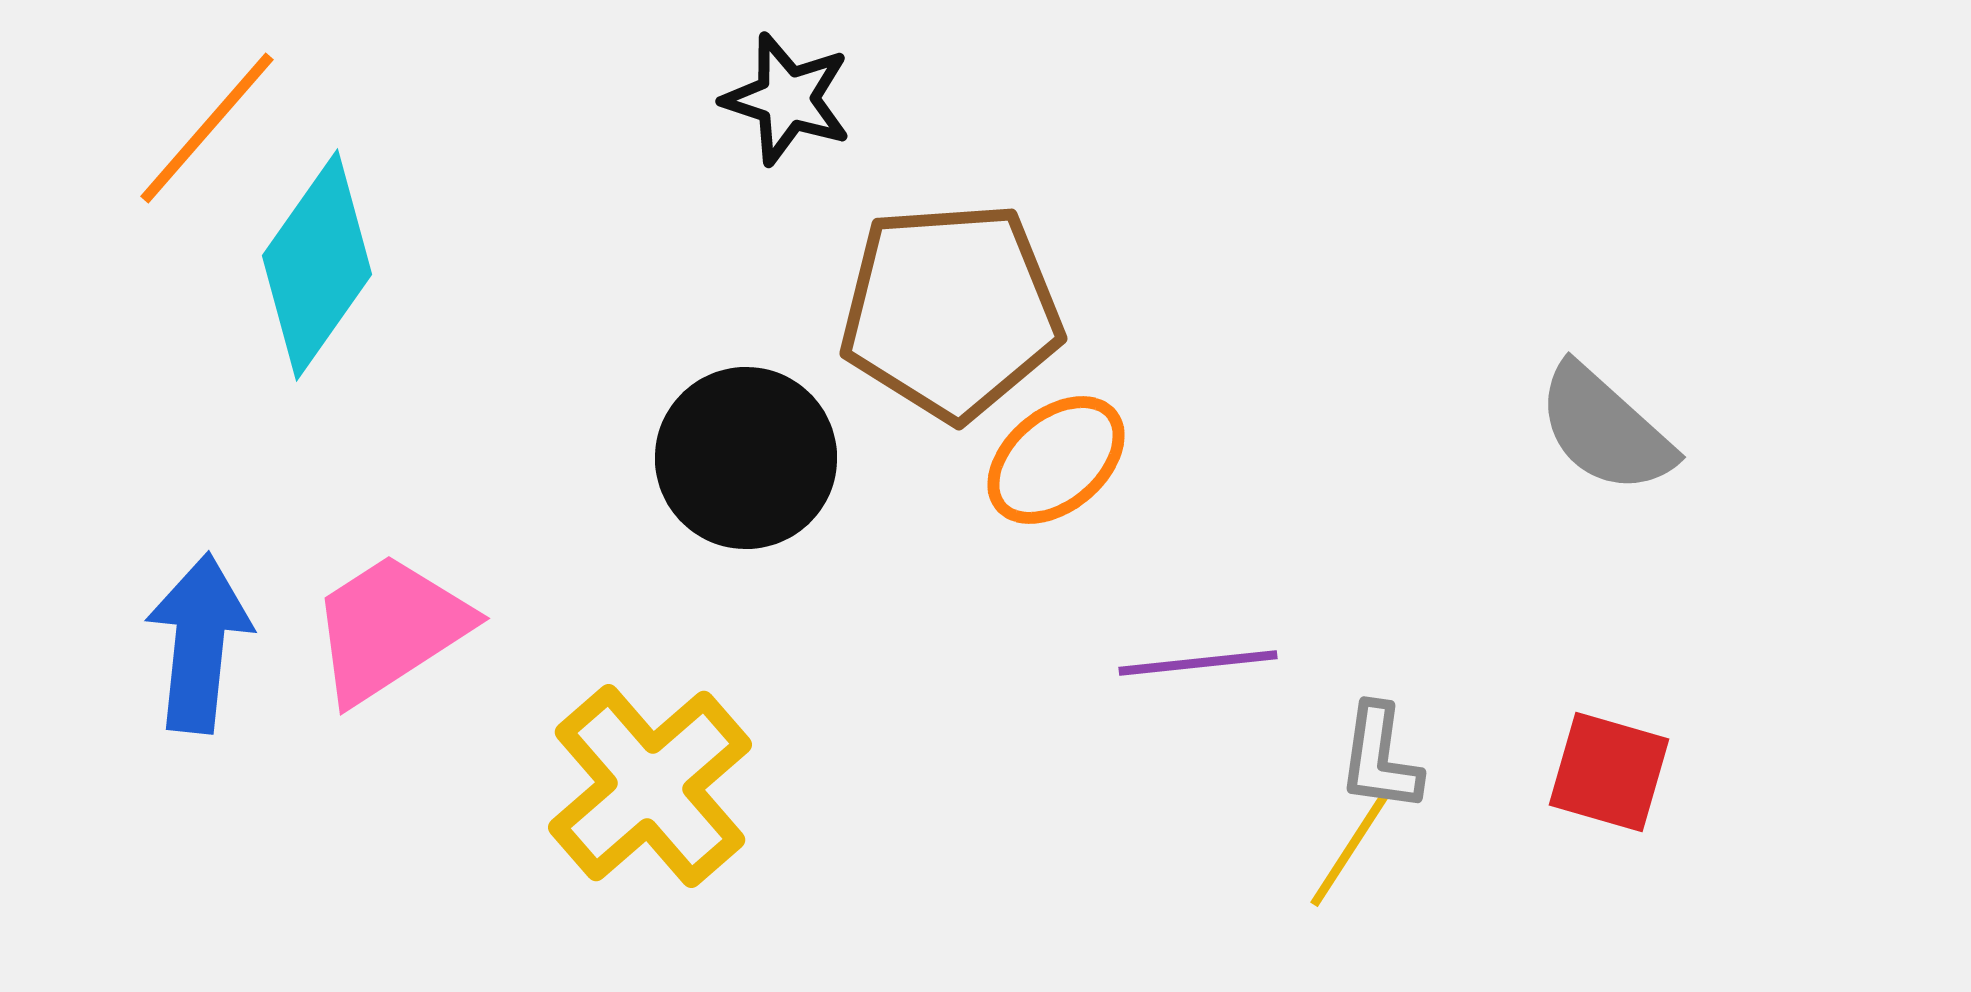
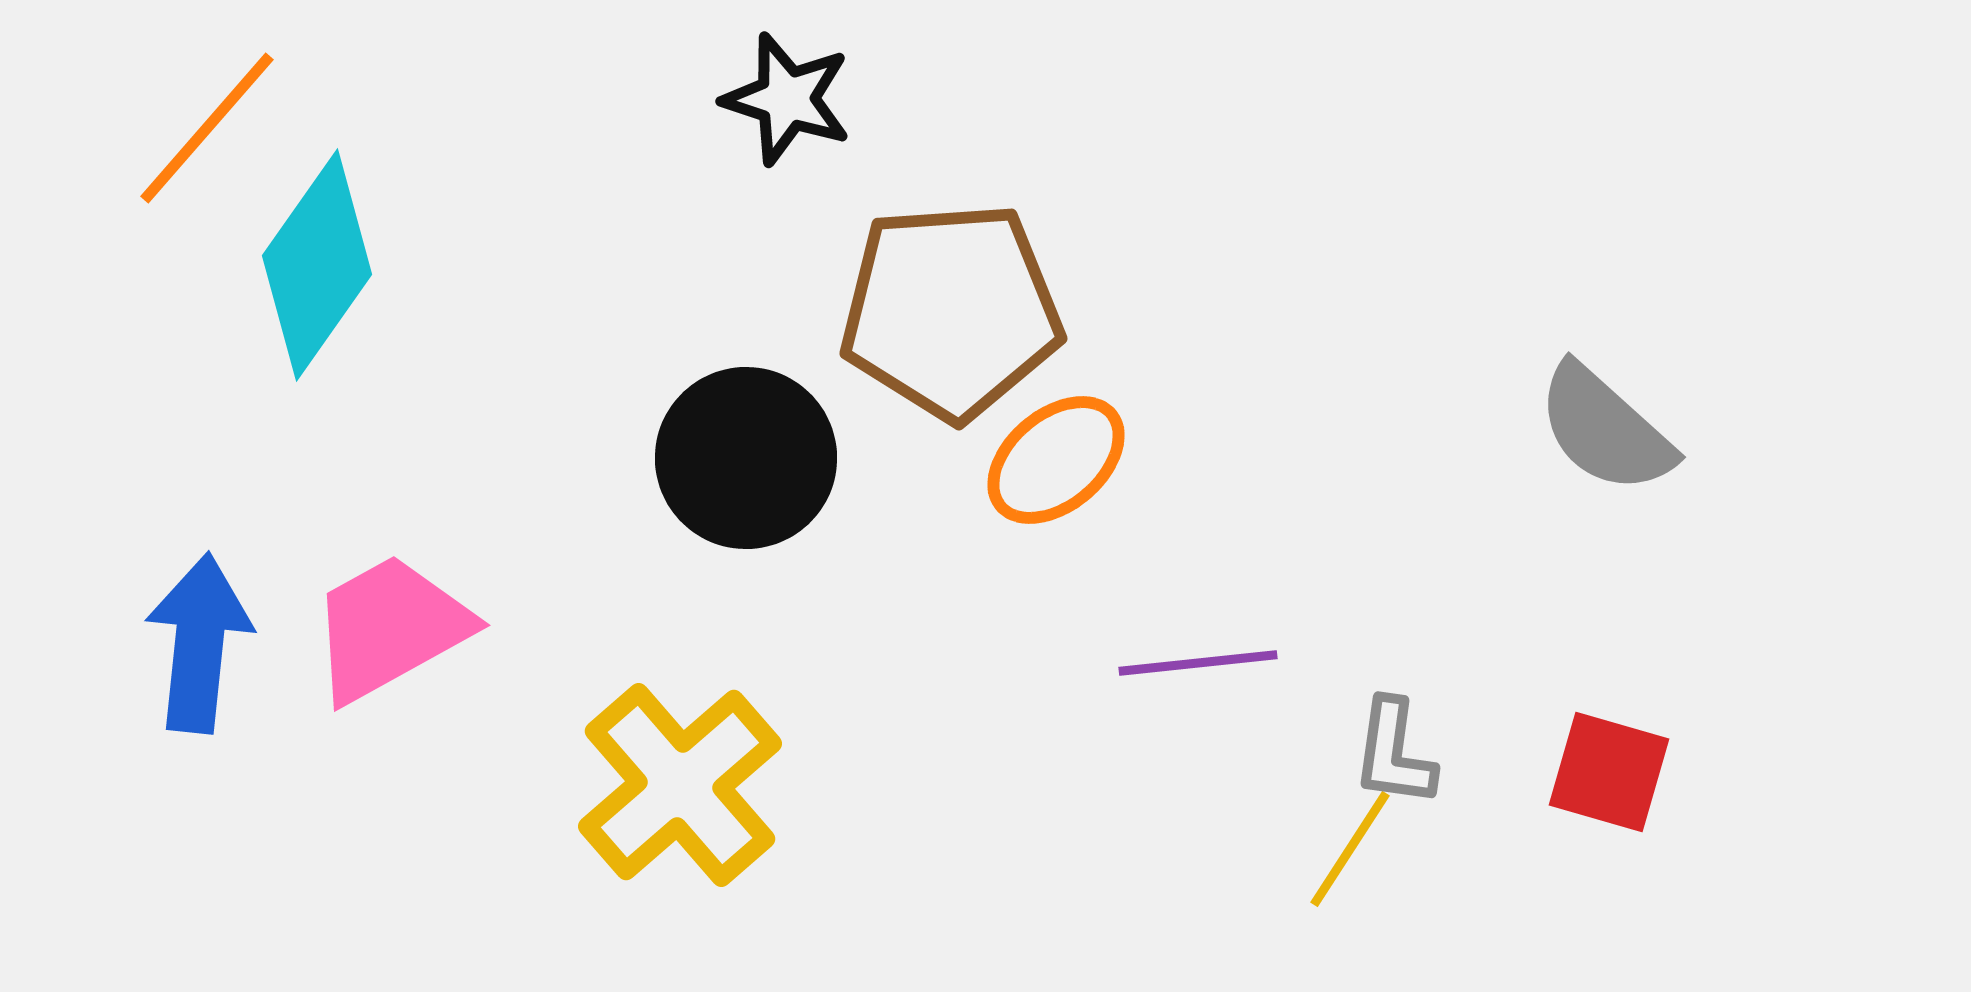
pink trapezoid: rotated 4 degrees clockwise
gray L-shape: moved 14 px right, 5 px up
yellow cross: moved 30 px right, 1 px up
